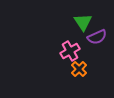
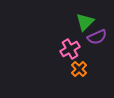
green triangle: moved 2 px right; rotated 18 degrees clockwise
pink cross: moved 2 px up
